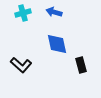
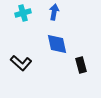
blue arrow: rotated 84 degrees clockwise
black L-shape: moved 2 px up
